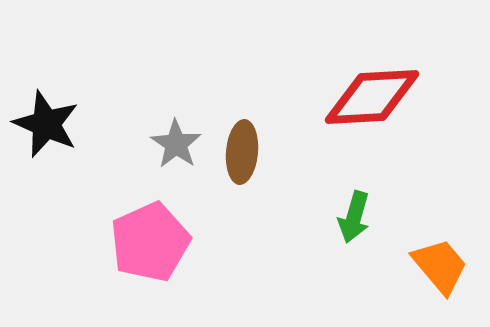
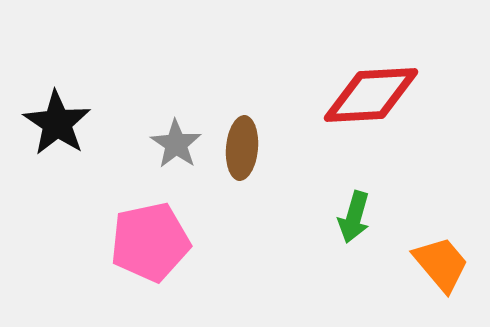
red diamond: moved 1 px left, 2 px up
black star: moved 11 px right, 1 px up; rotated 10 degrees clockwise
brown ellipse: moved 4 px up
pink pentagon: rotated 12 degrees clockwise
orange trapezoid: moved 1 px right, 2 px up
